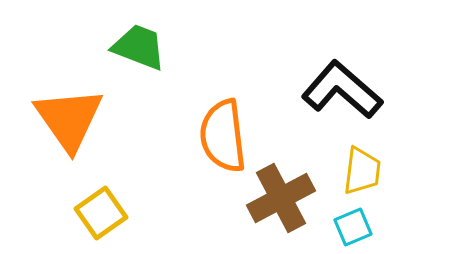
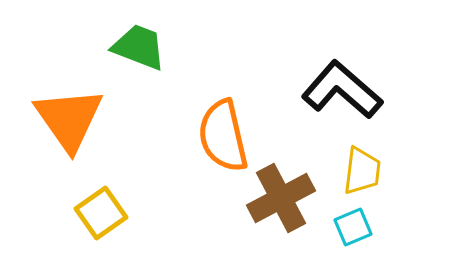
orange semicircle: rotated 6 degrees counterclockwise
